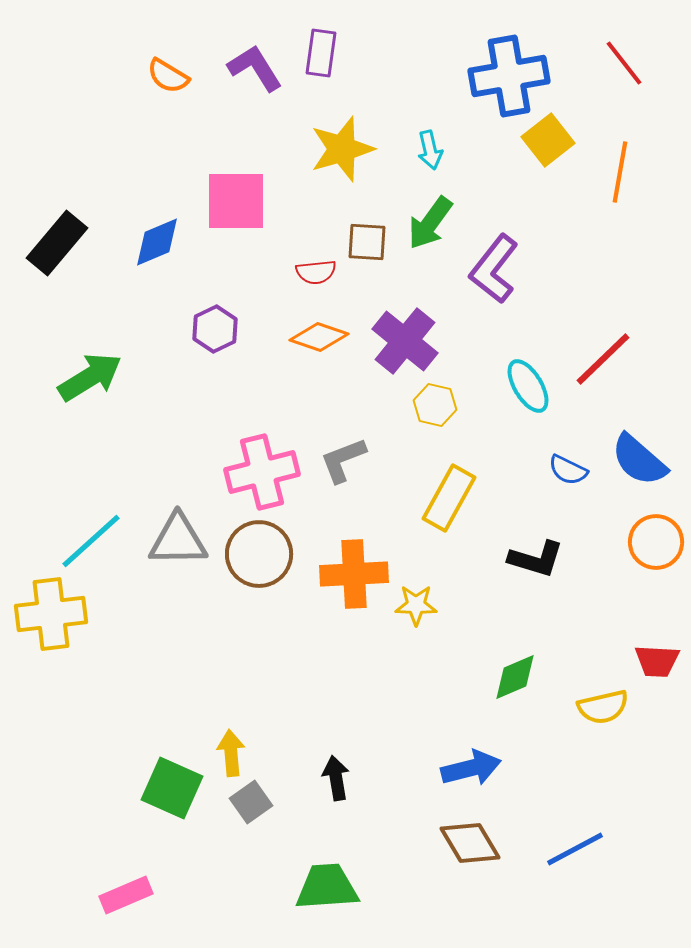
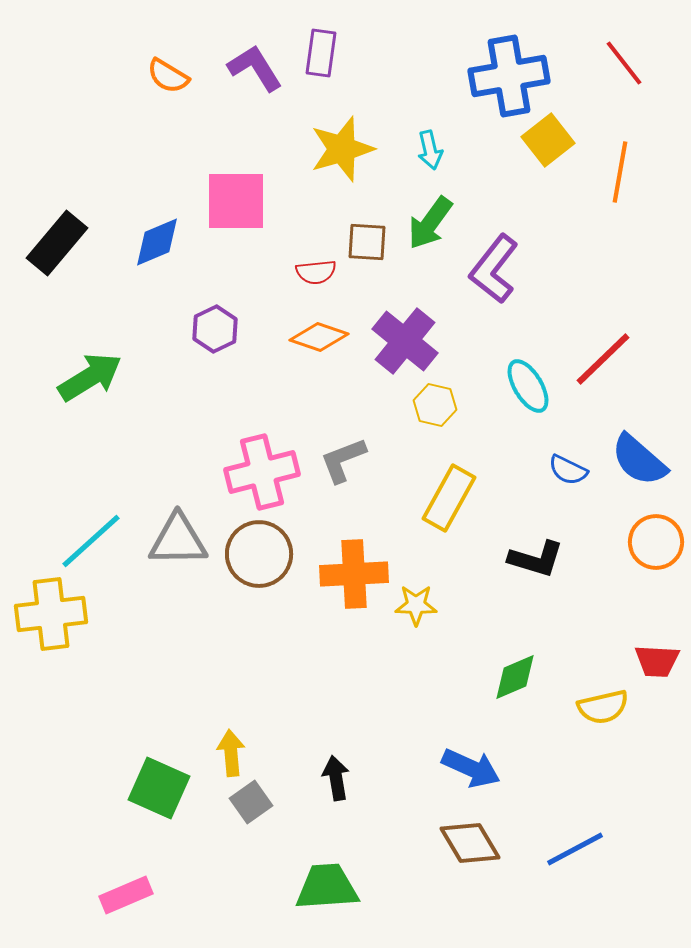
blue arrow at (471, 768): rotated 38 degrees clockwise
green square at (172, 788): moved 13 px left
